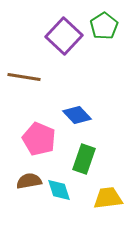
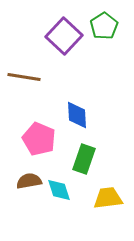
blue diamond: rotated 40 degrees clockwise
